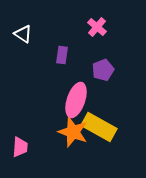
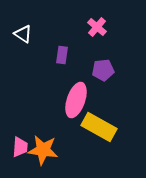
purple pentagon: rotated 15 degrees clockwise
orange star: moved 30 px left, 18 px down; rotated 12 degrees counterclockwise
